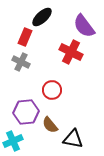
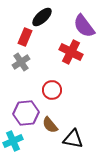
gray cross: rotated 30 degrees clockwise
purple hexagon: moved 1 px down
